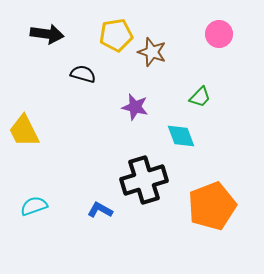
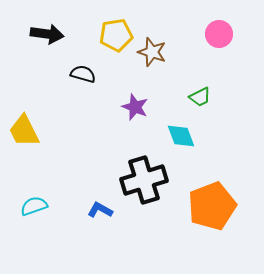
green trapezoid: rotated 20 degrees clockwise
purple star: rotated 8 degrees clockwise
